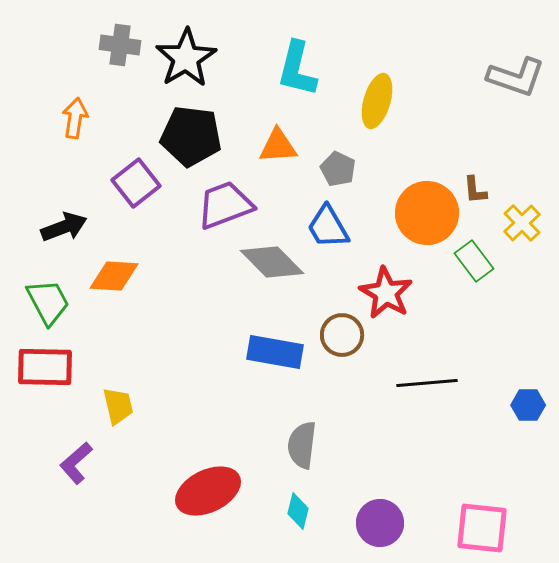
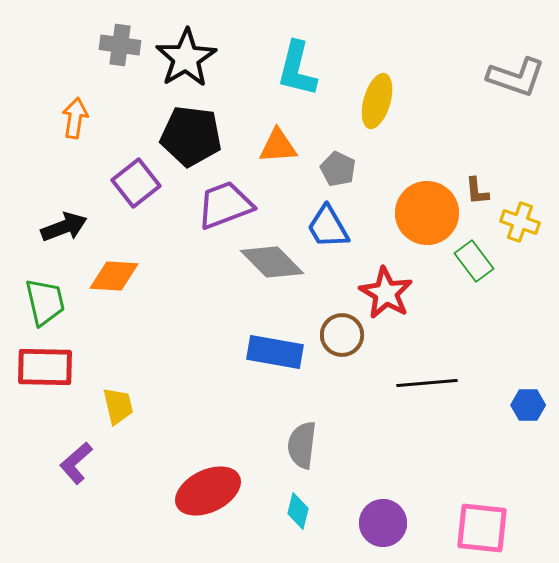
brown L-shape: moved 2 px right, 1 px down
yellow cross: moved 2 px left, 1 px up; rotated 27 degrees counterclockwise
green trapezoid: moved 3 px left; rotated 15 degrees clockwise
purple circle: moved 3 px right
